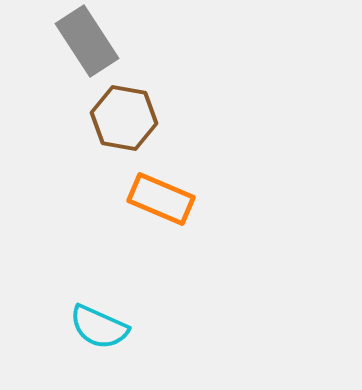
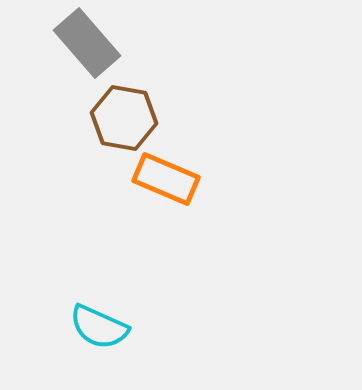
gray rectangle: moved 2 px down; rotated 8 degrees counterclockwise
orange rectangle: moved 5 px right, 20 px up
